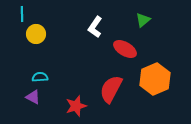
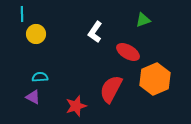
green triangle: rotated 21 degrees clockwise
white L-shape: moved 5 px down
red ellipse: moved 3 px right, 3 px down
